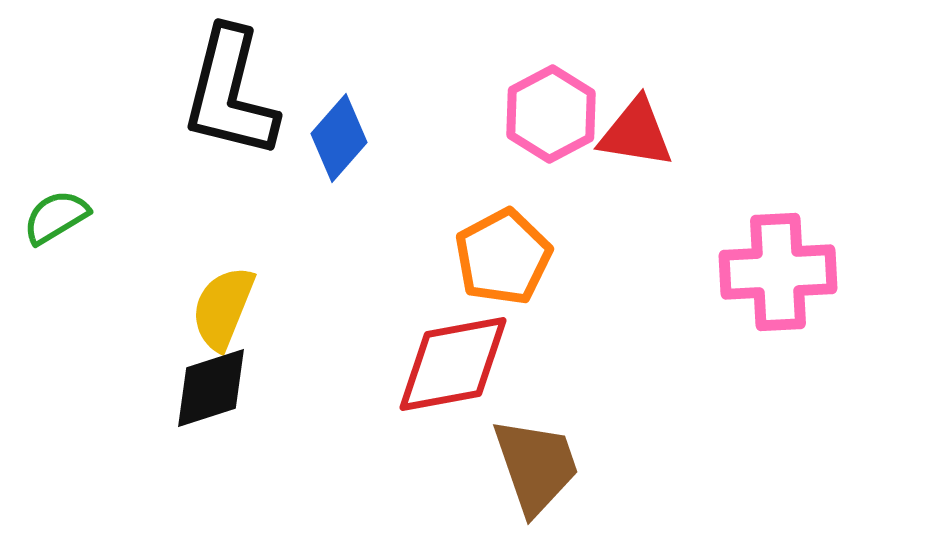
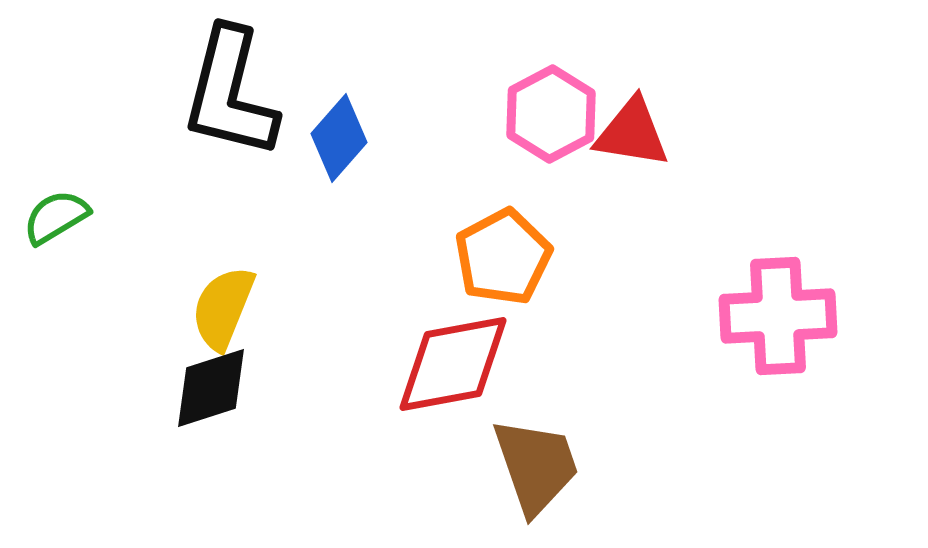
red triangle: moved 4 px left
pink cross: moved 44 px down
